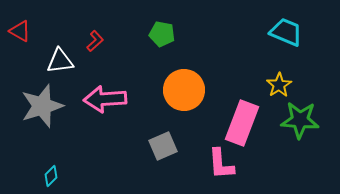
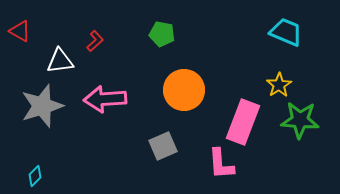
pink rectangle: moved 1 px right, 1 px up
cyan diamond: moved 16 px left
